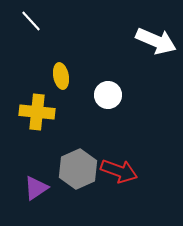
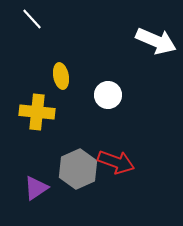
white line: moved 1 px right, 2 px up
red arrow: moved 3 px left, 9 px up
